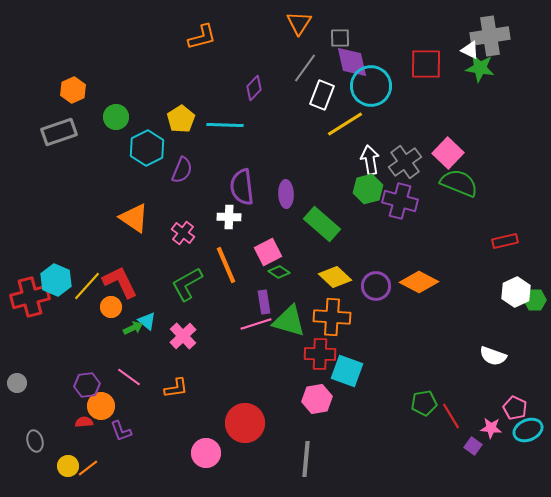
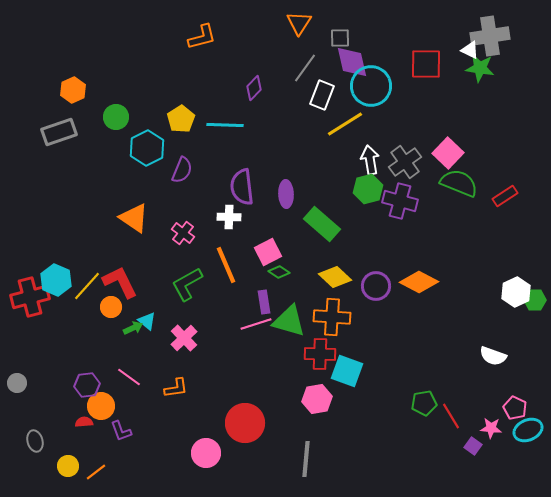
red rectangle at (505, 241): moved 45 px up; rotated 20 degrees counterclockwise
pink cross at (183, 336): moved 1 px right, 2 px down
orange line at (88, 468): moved 8 px right, 4 px down
